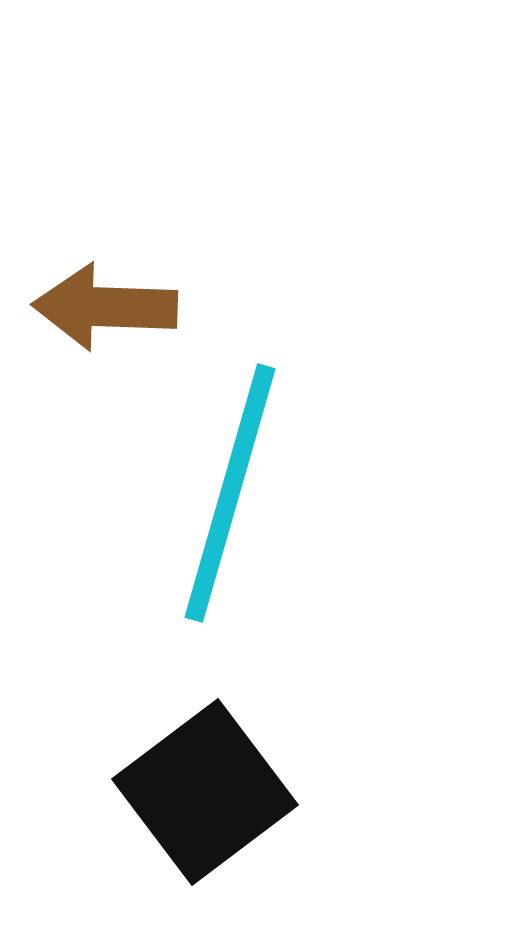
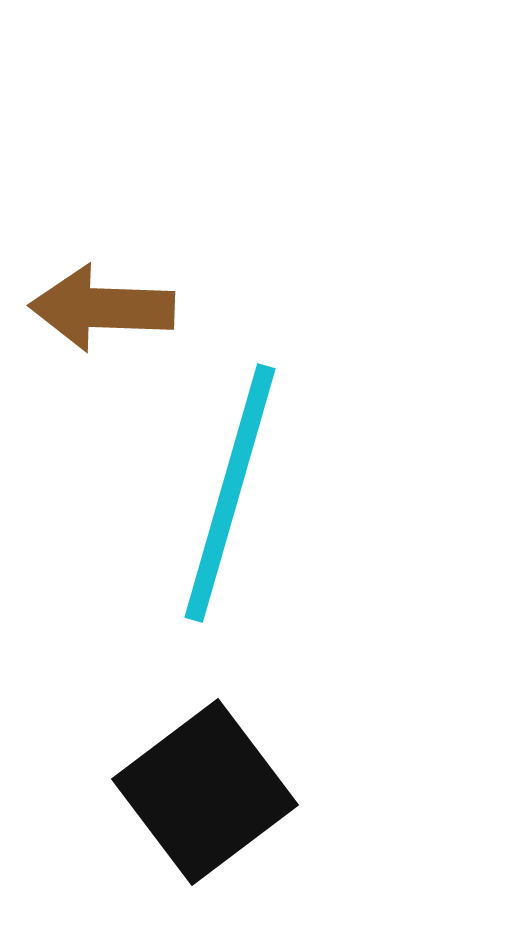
brown arrow: moved 3 px left, 1 px down
